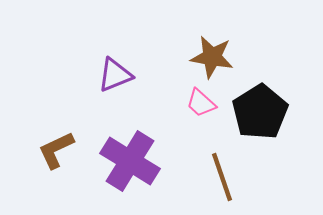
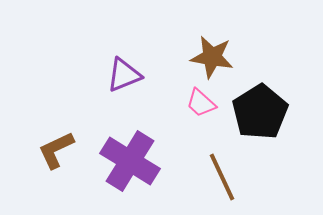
purple triangle: moved 9 px right
brown line: rotated 6 degrees counterclockwise
